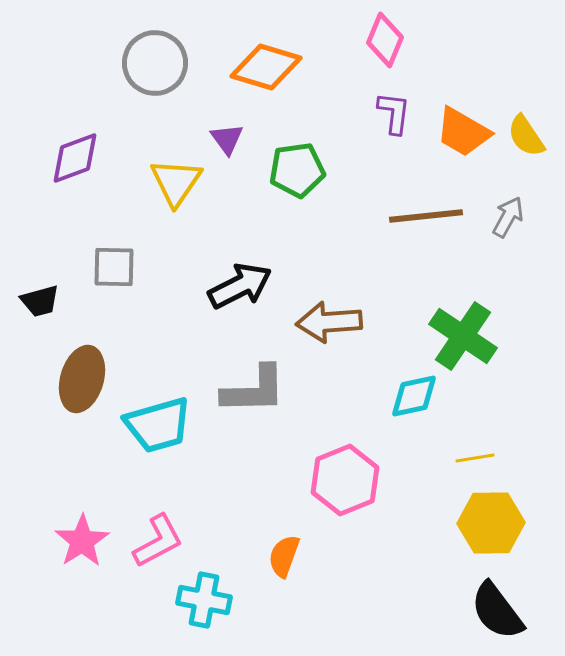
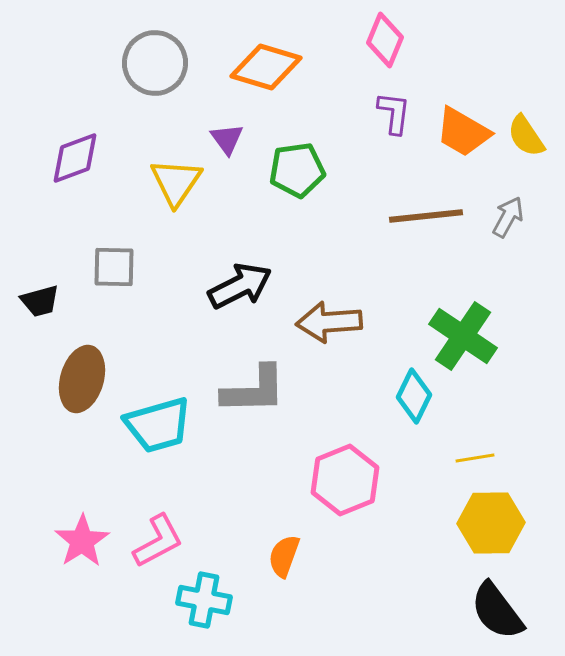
cyan diamond: rotated 52 degrees counterclockwise
